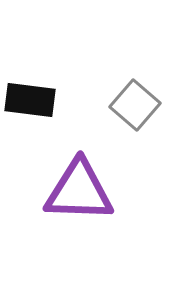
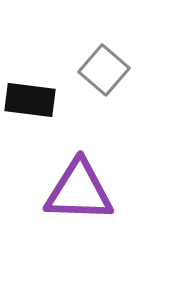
gray square: moved 31 px left, 35 px up
